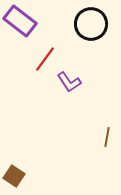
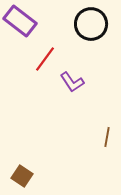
purple L-shape: moved 3 px right
brown square: moved 8 px right
